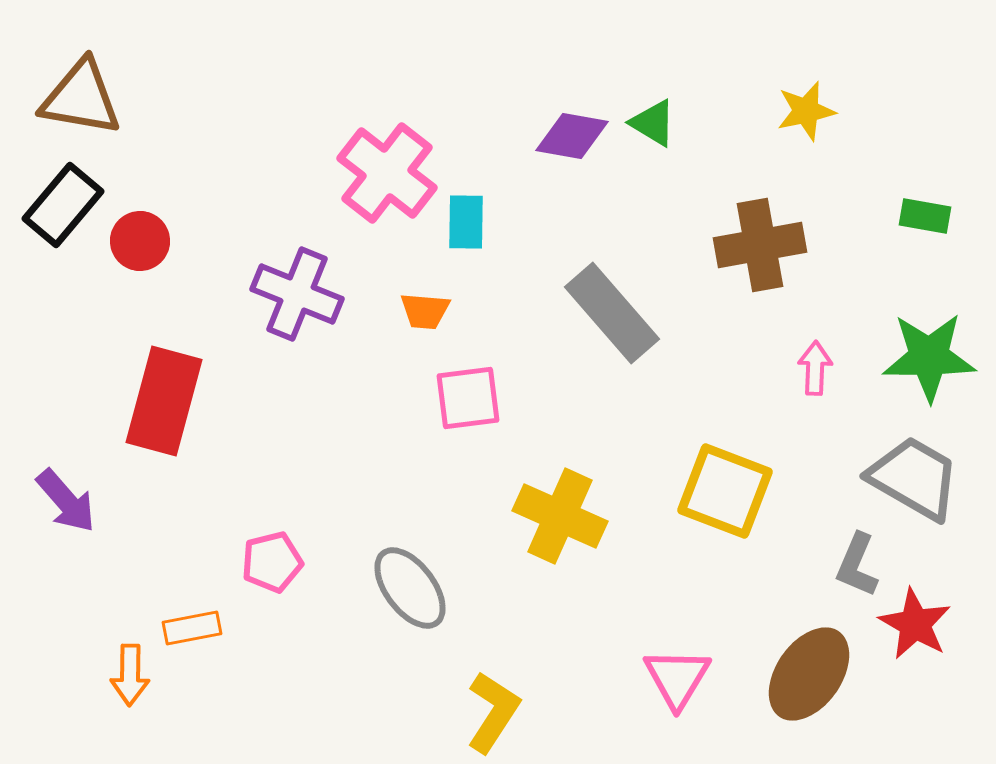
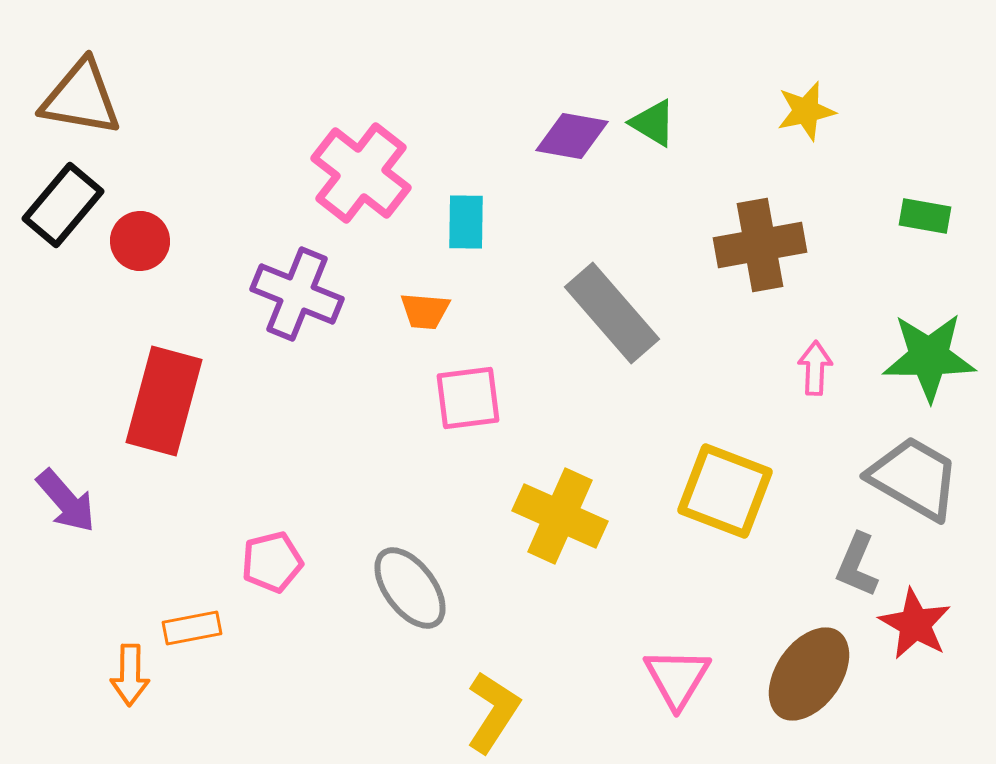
pink cross: moved 26 px left
